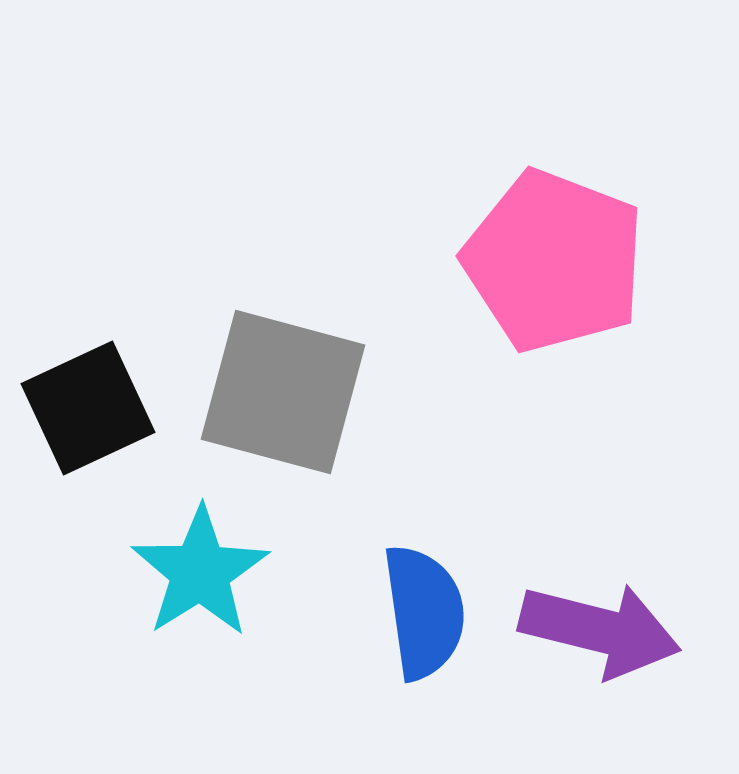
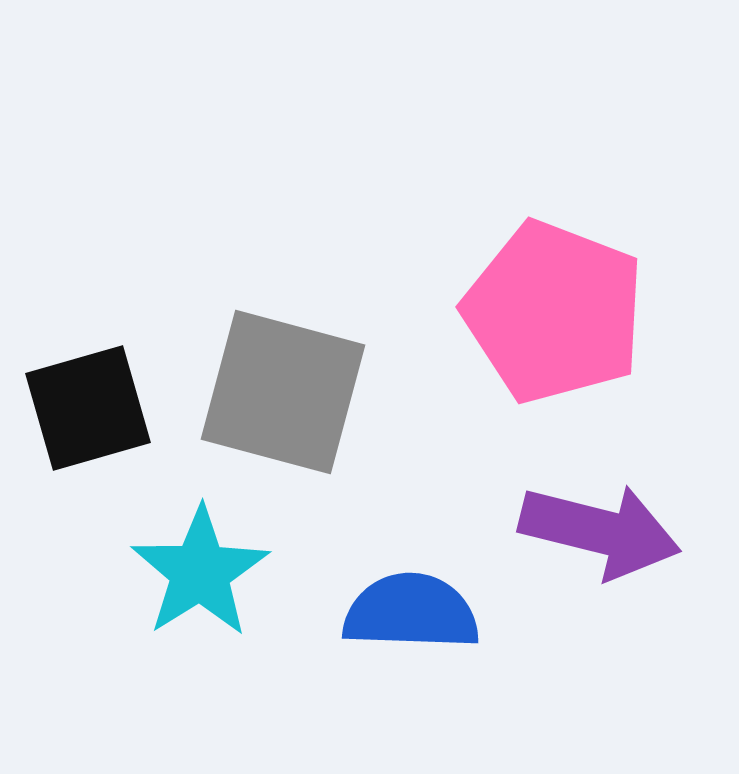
pink pentagon: moved 51 px down
black square: rotated 9 degrees clockwise
blue semicircle: moved 13 px left; rotated 80 degrees counterclockwise
purple arrow: moved 99 px up
